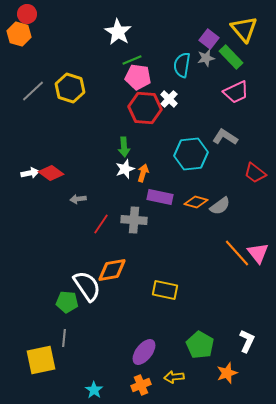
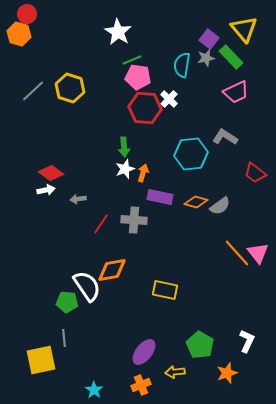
white arrow at (30, 173): moved 16 px right, 17 px down
gray line at (64, 338): rotated 12 degrees counterclockwise
yellow arrow at (174, 377): moved 1 px right, 5 px up
